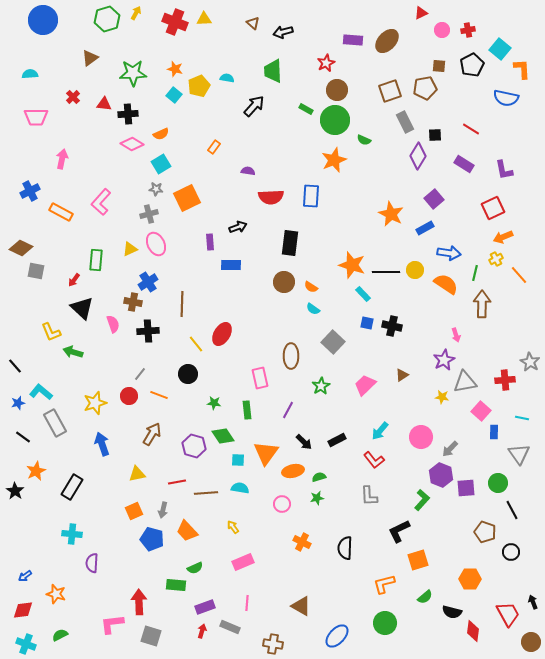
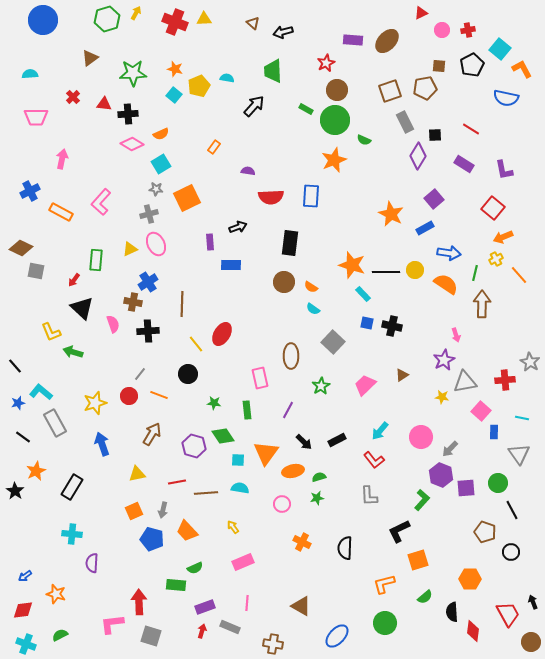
orange L-shape at (522, 69): rotated 25 degrees counterclockwise
red square at (493, 208): rotated 25 degrees counterclockwise
black semicircle at (452, 612): rotated 72 degrees clockwise
